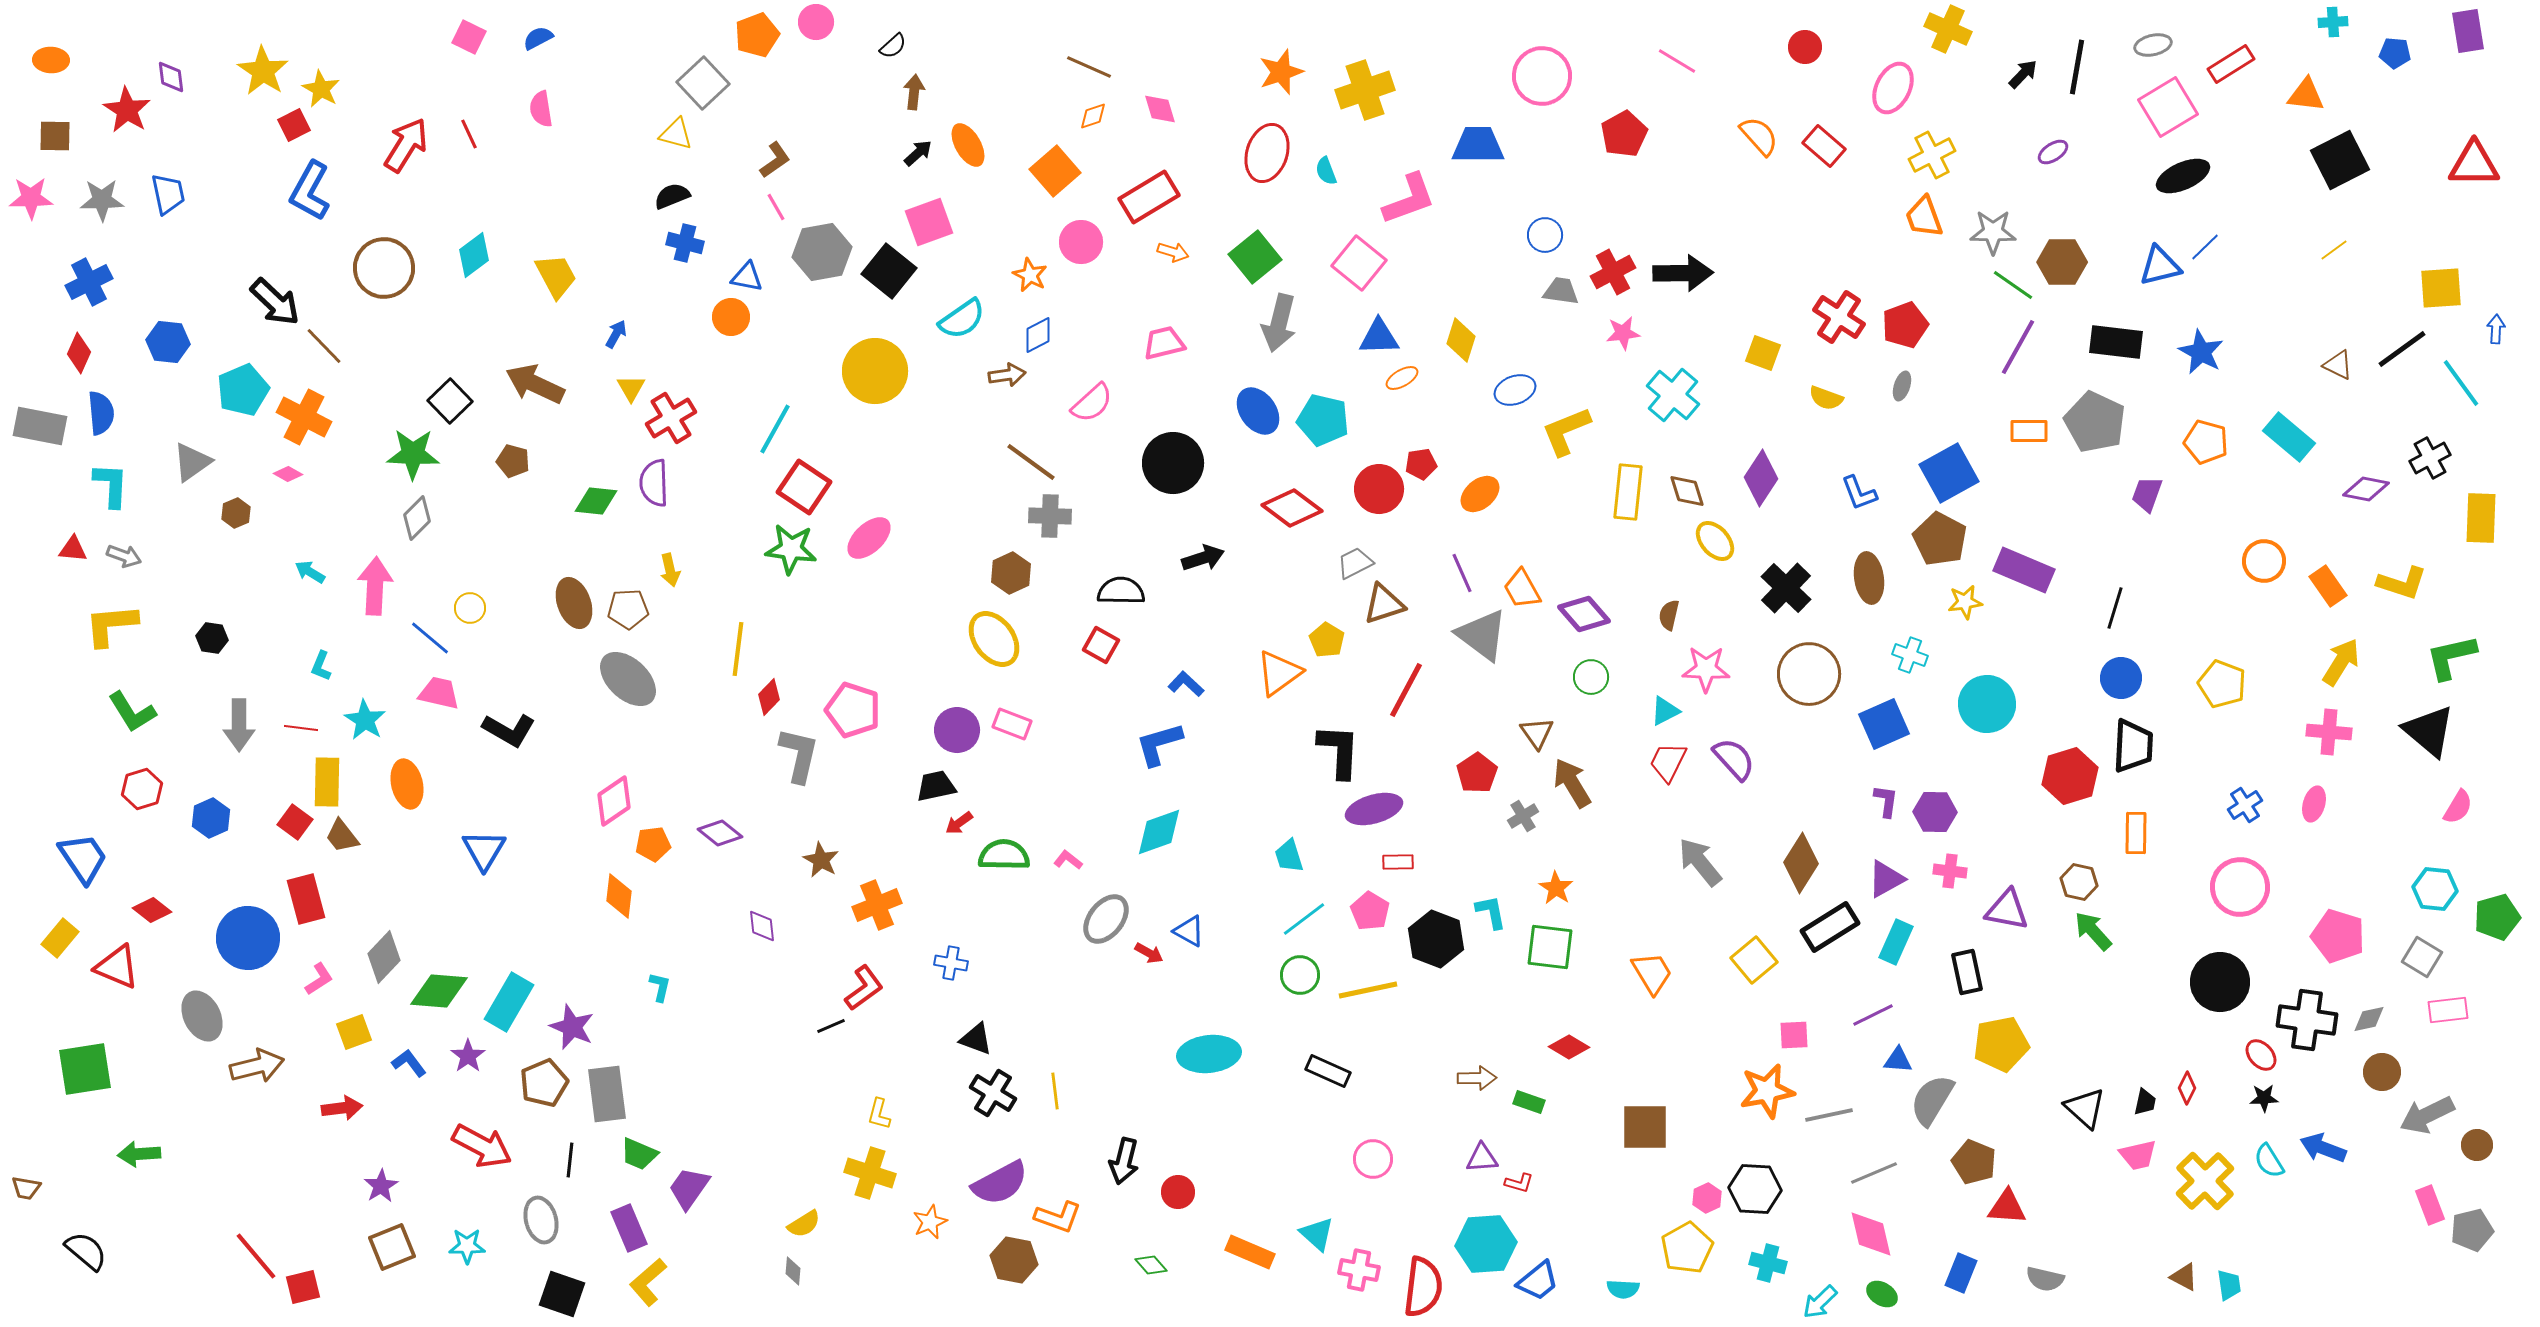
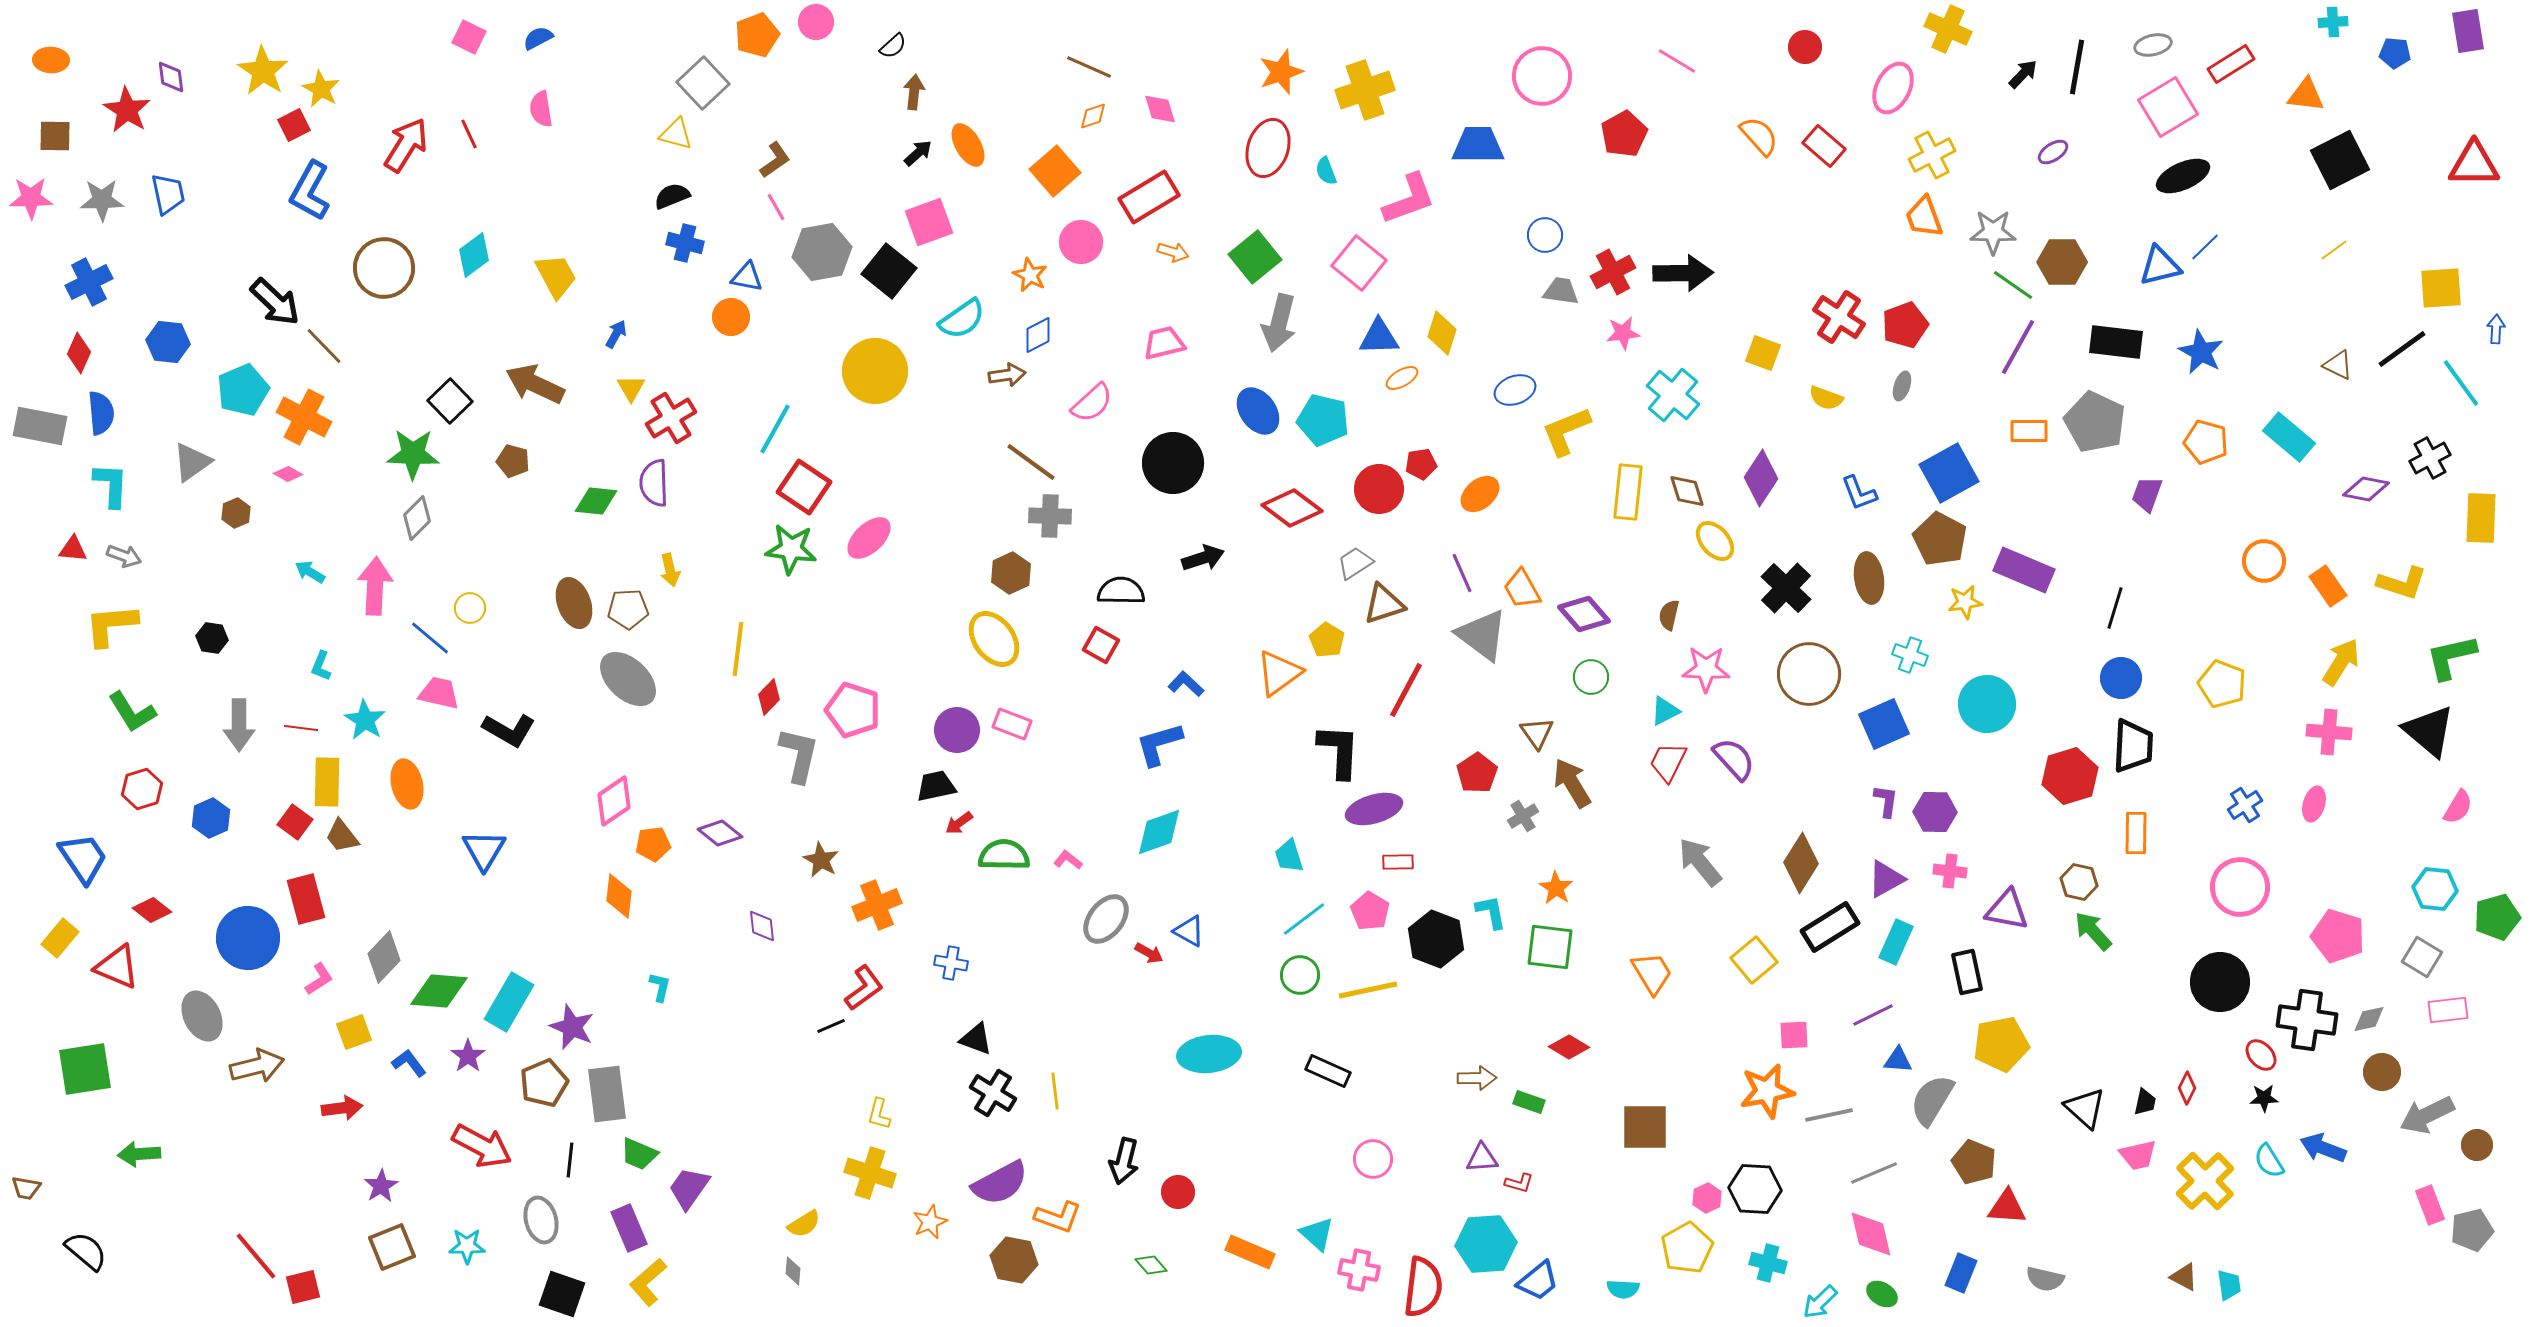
red ellipse at (1267, 153): moved 1 px right, 5 px up
yellow diamond at (1461, 340): moved 19 px left, 7 px up
gray trapezoid at (1355, 563): rotated 6 degrees counterclockwise
